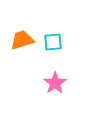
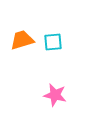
pink star: moved 12 px down; rotated 25 degrees counterclockwise
